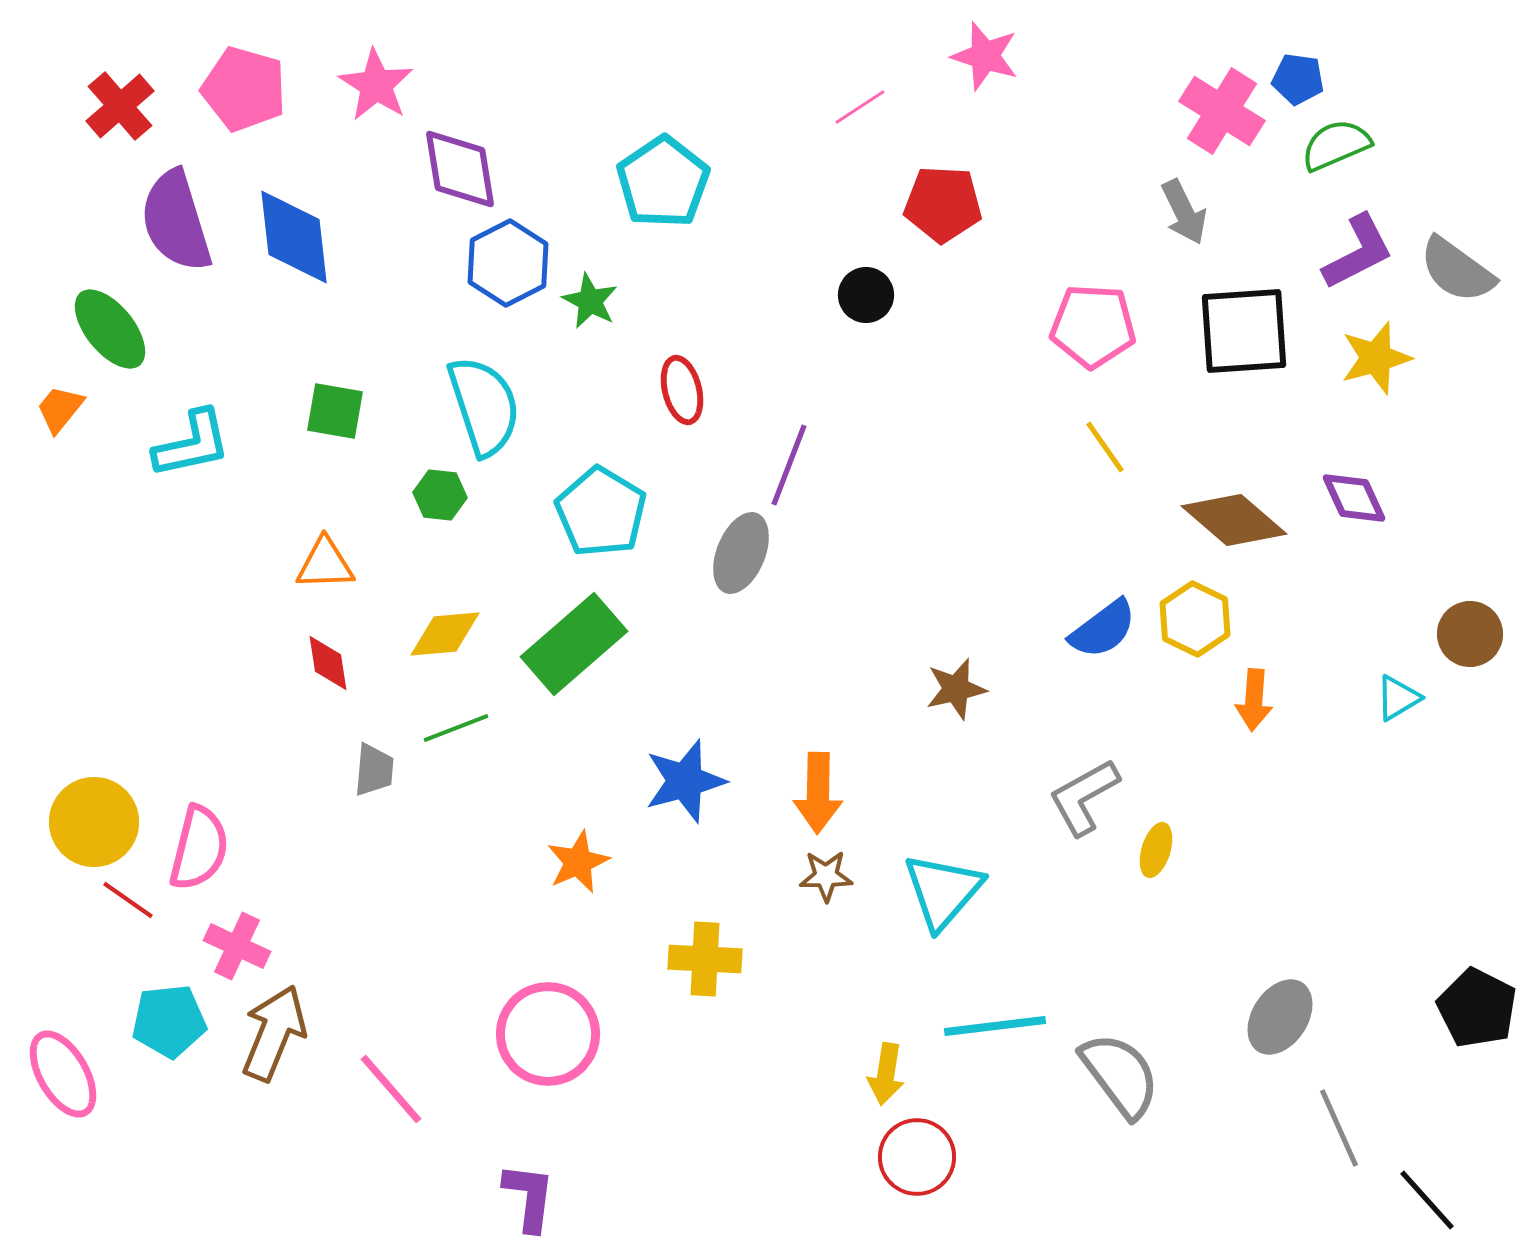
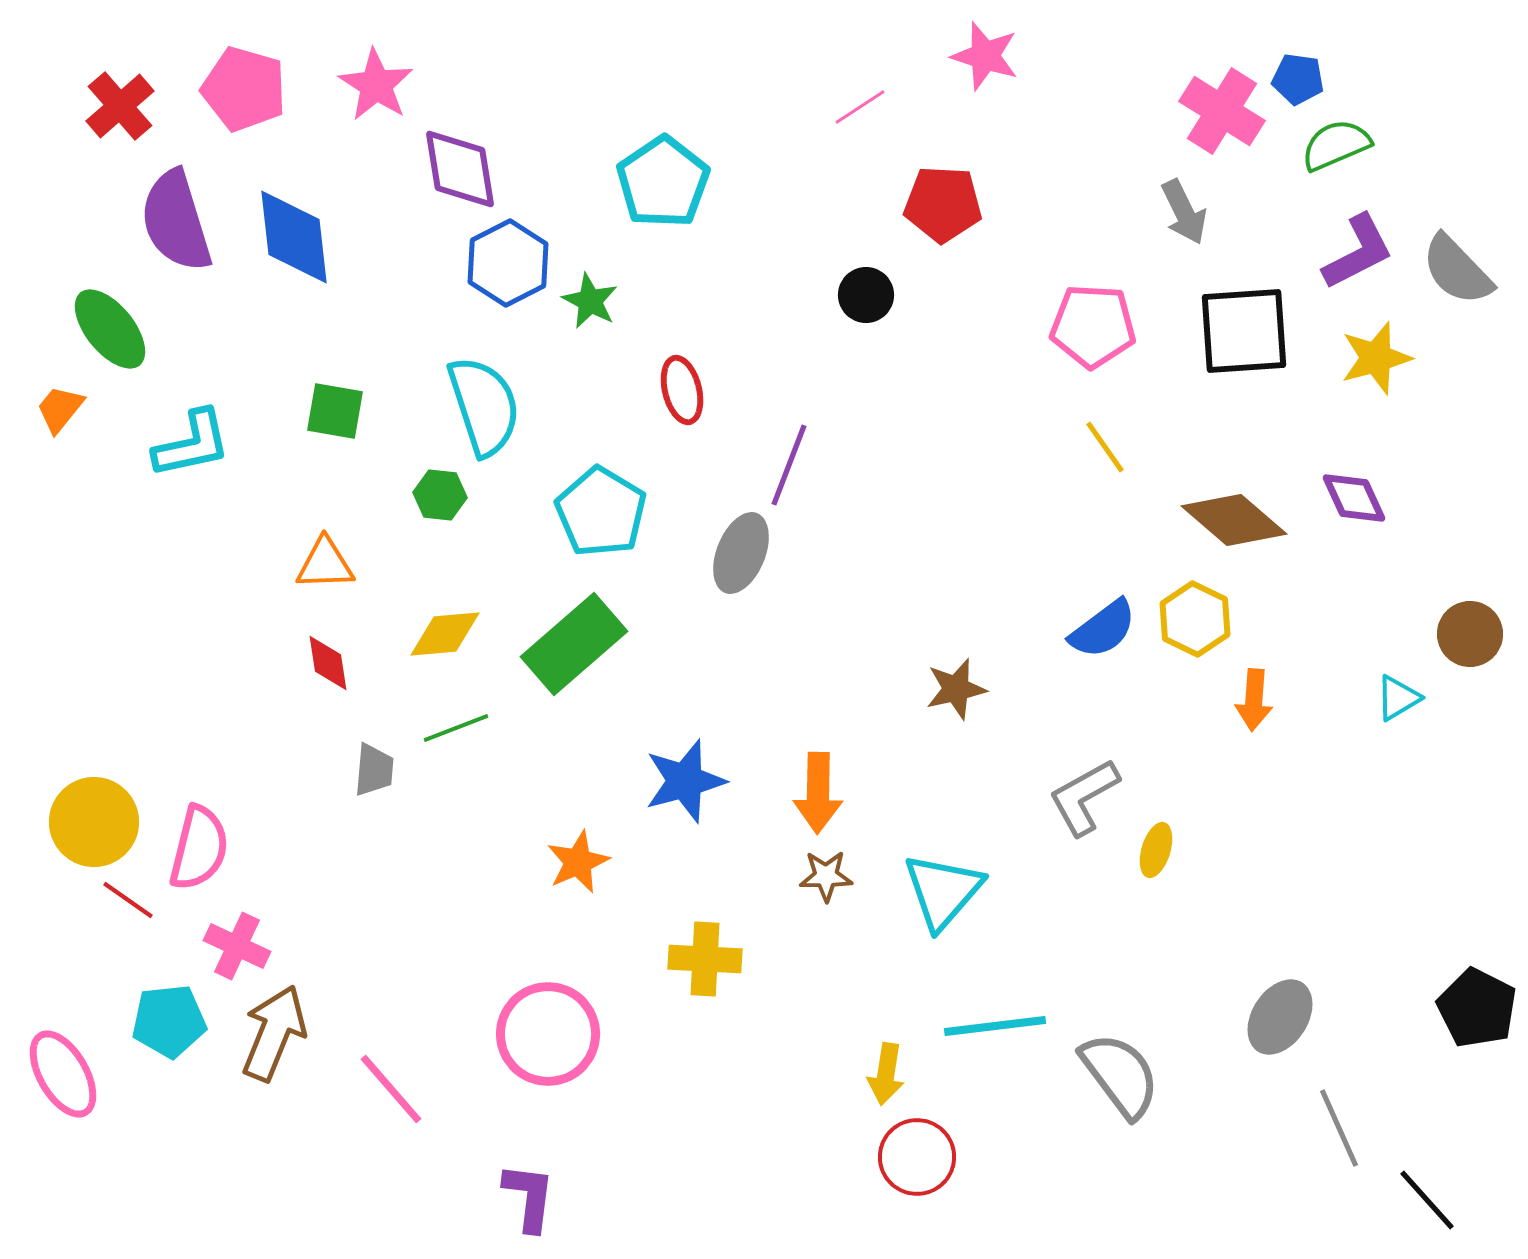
gray semicircle at (1457, 270): rotated 10 degrees clockwise
